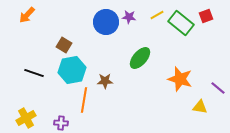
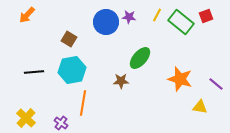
yellow line: rotated 32 degrees counterclockwise
green rectangle: moved 1 px up
brown square: moved 5 px right, 6 px up
black line: moved 1 px up; rotated 24 degrees counterclockwise
brown star: moved 16 px right
purple line: moved 2 px left, 4 px up
orange line: moved 1 px left, 3 px down
yellow cross: rotated 18 degrees counterclockwise
purple cross: rotated 32 degrees clockwise
